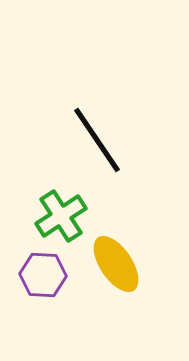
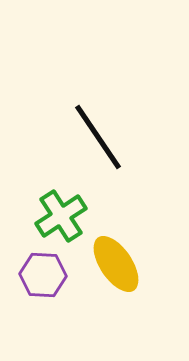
black line: moved 1 px right, 3 px up
